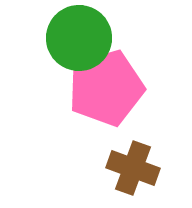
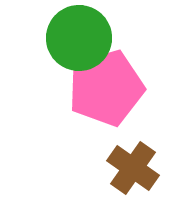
brown cross: rotated 15 degrees clockwise
